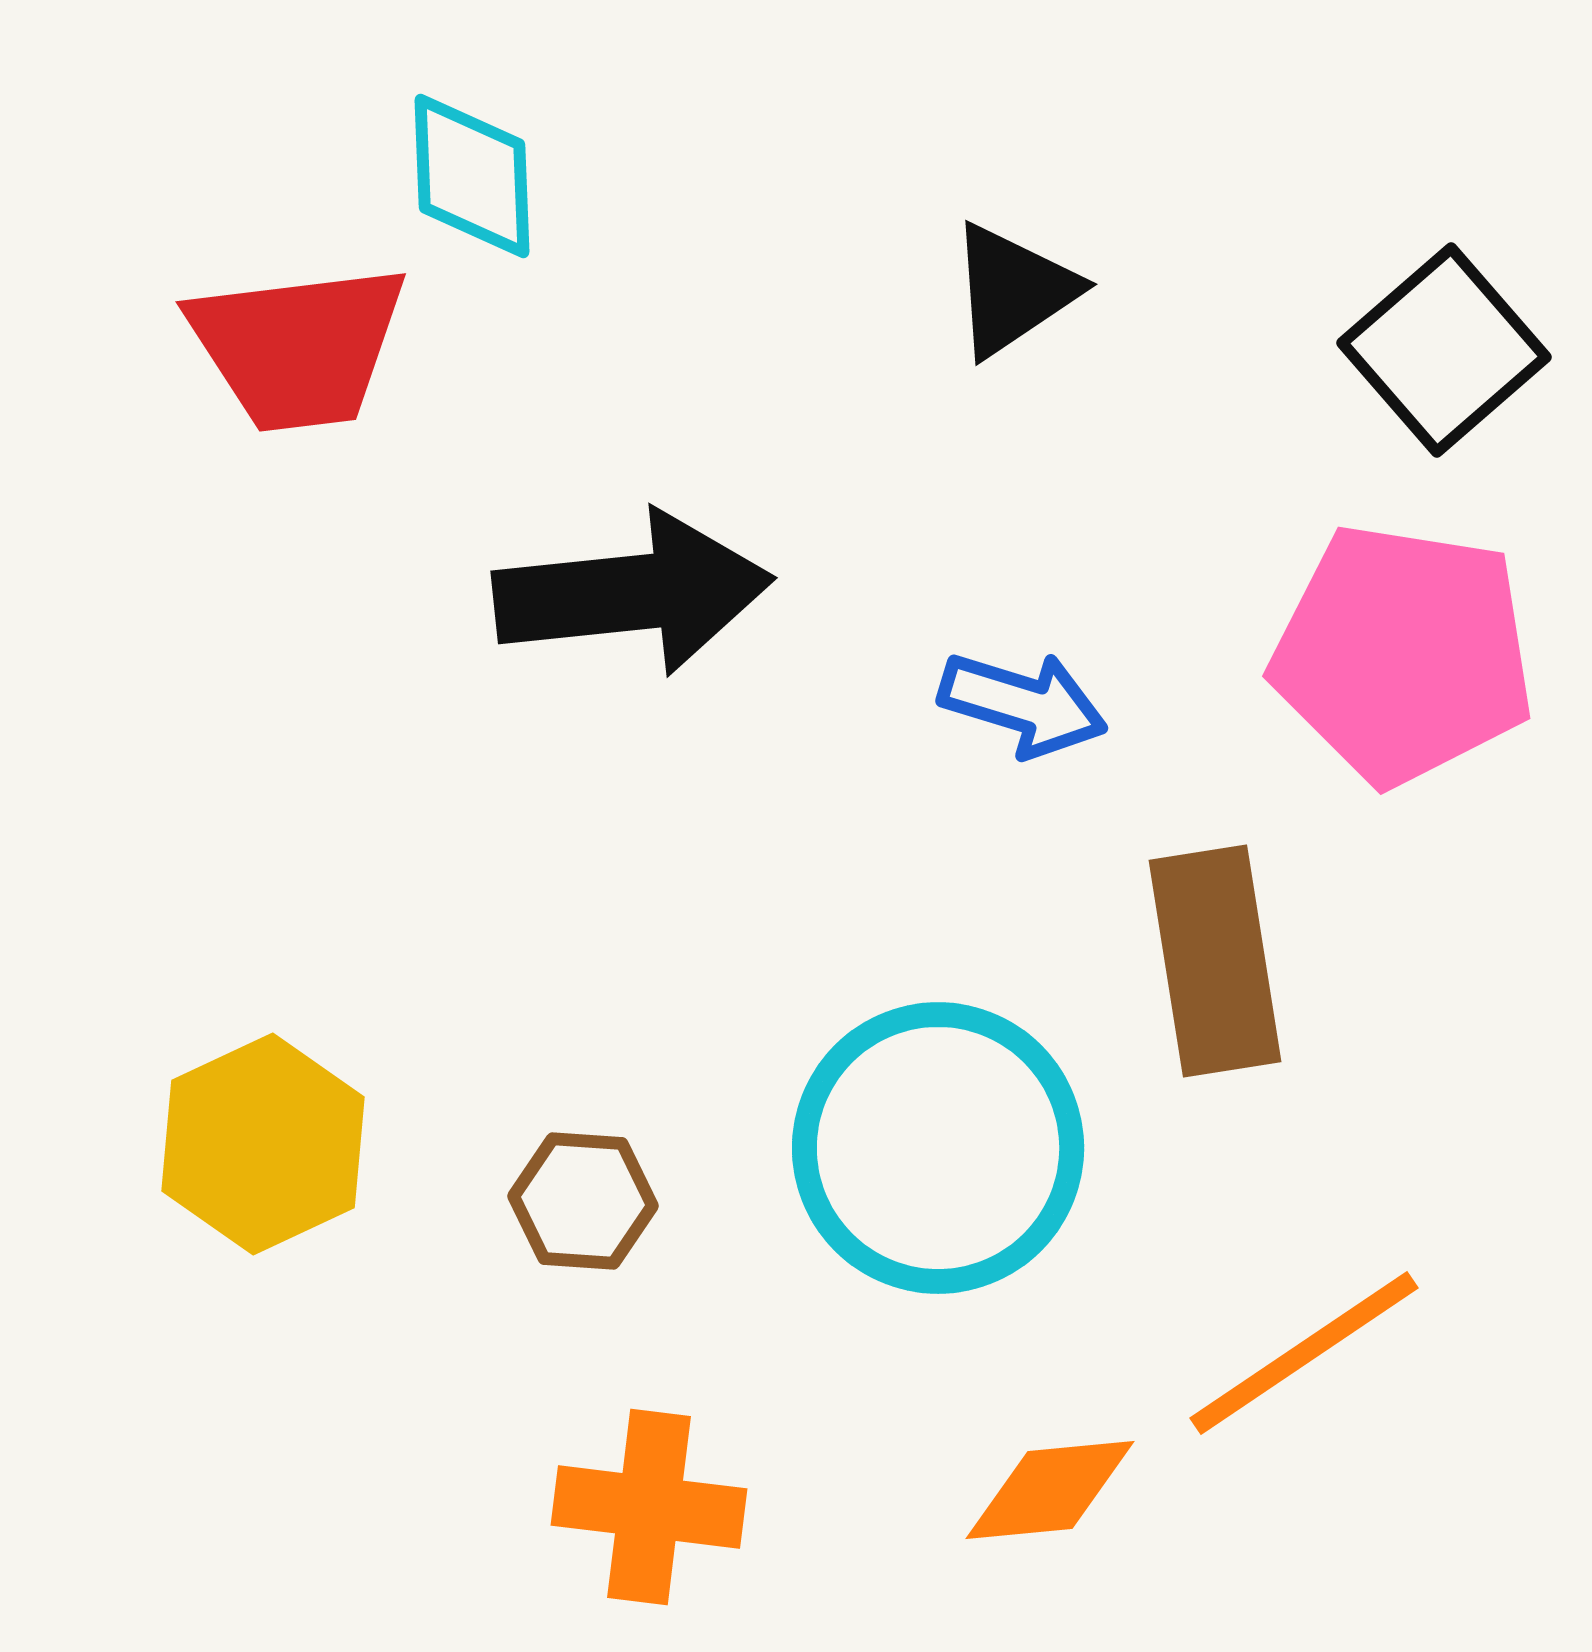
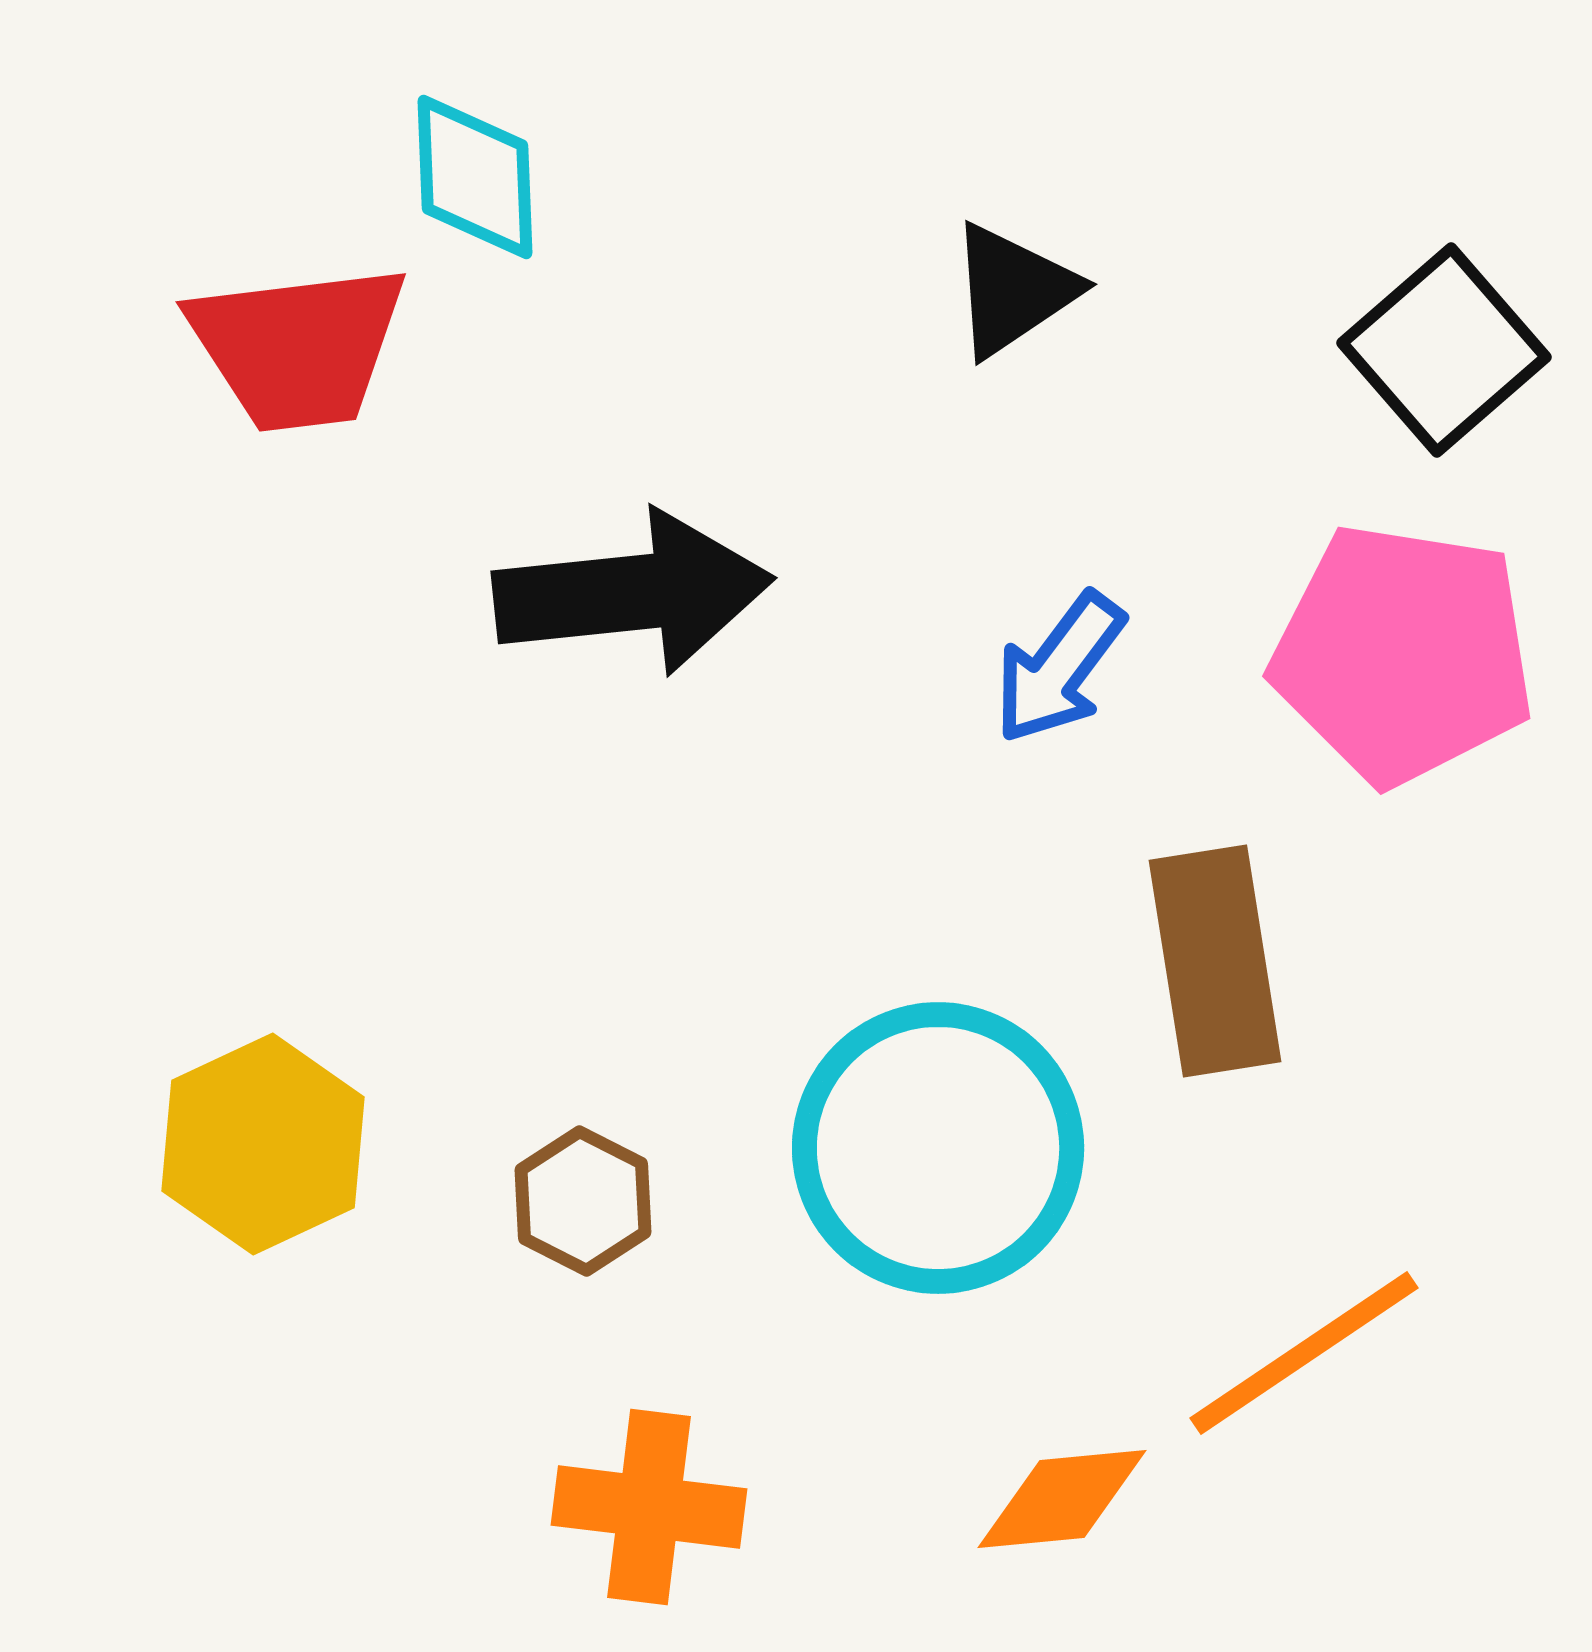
cyan diamond: moved 3 px right, 1 px down
blue arrow: moved 36 px right, 36 px up; rotated 110 degrees clockwise
brown hexagon: rotated 23 degrees clockwise
orange diamond: moved 12 px right, 9 px down
